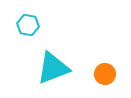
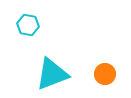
cyan triangle: moved 1 px left, 6 px down
